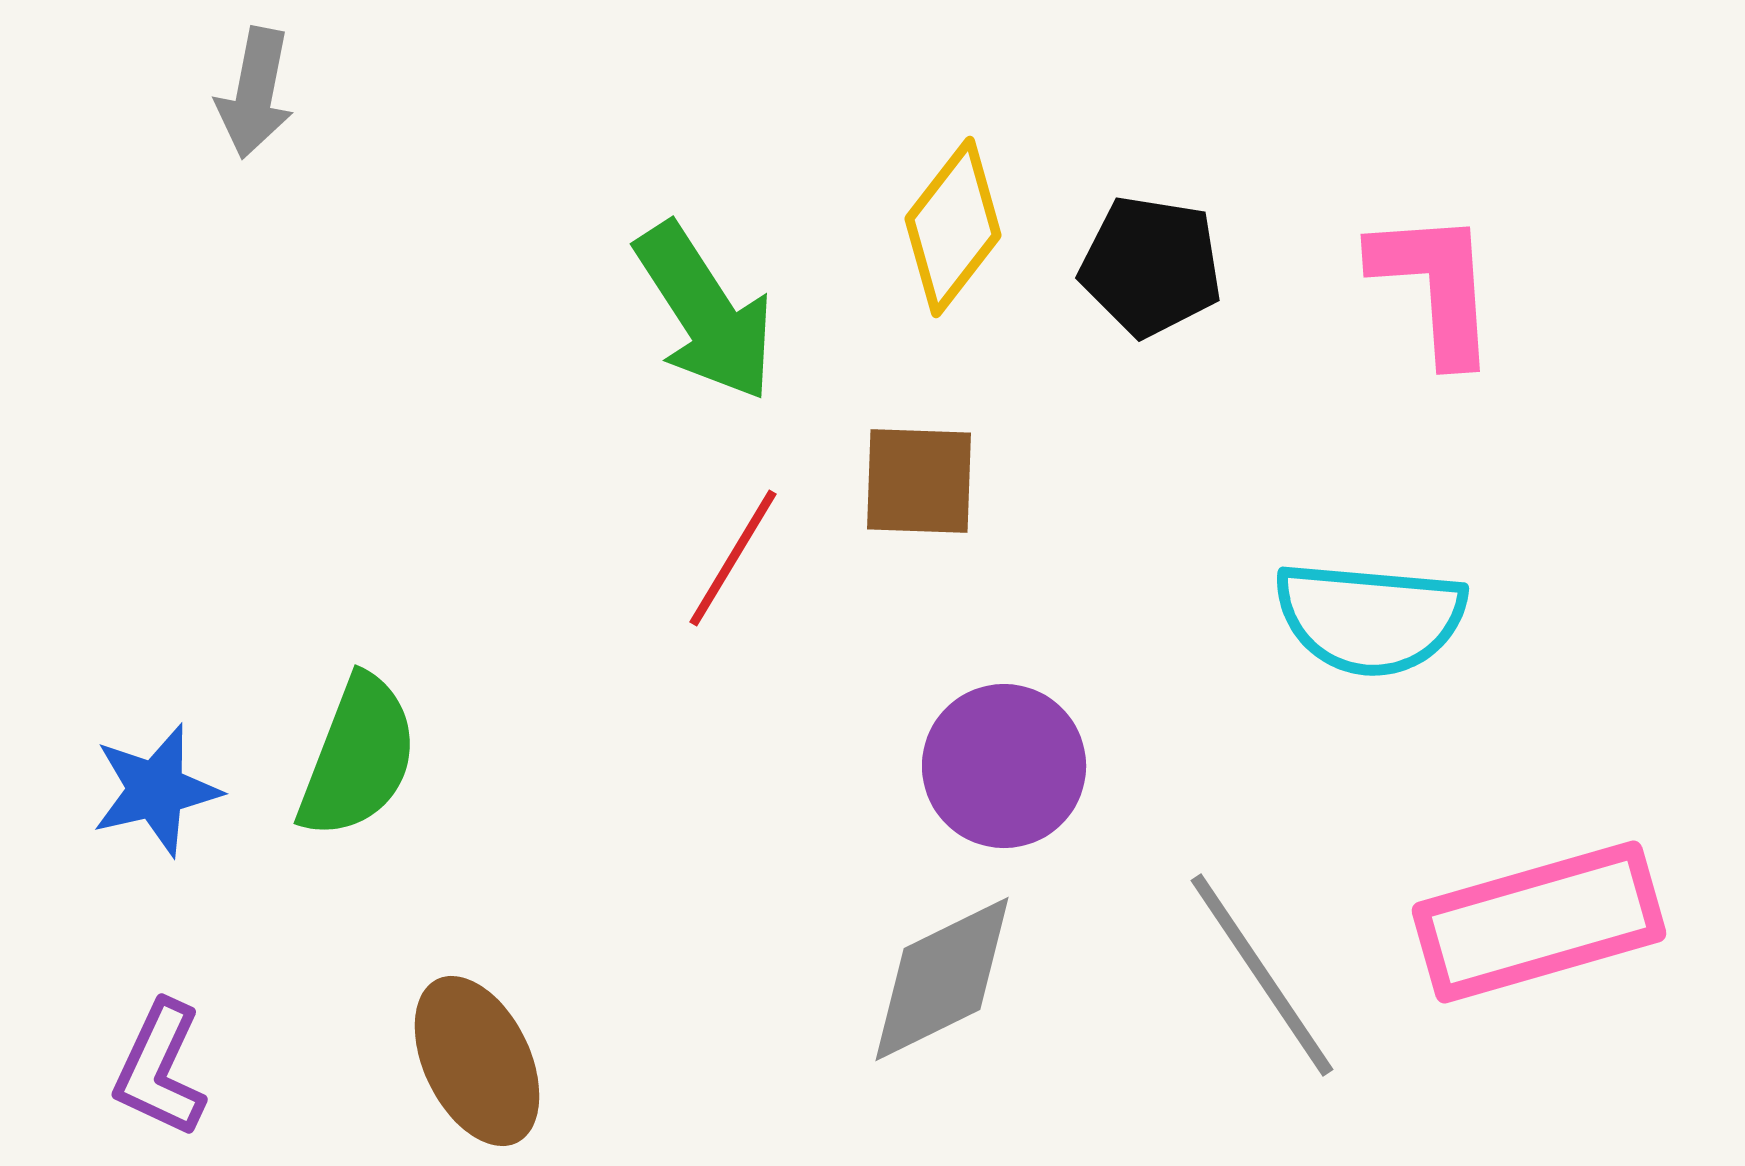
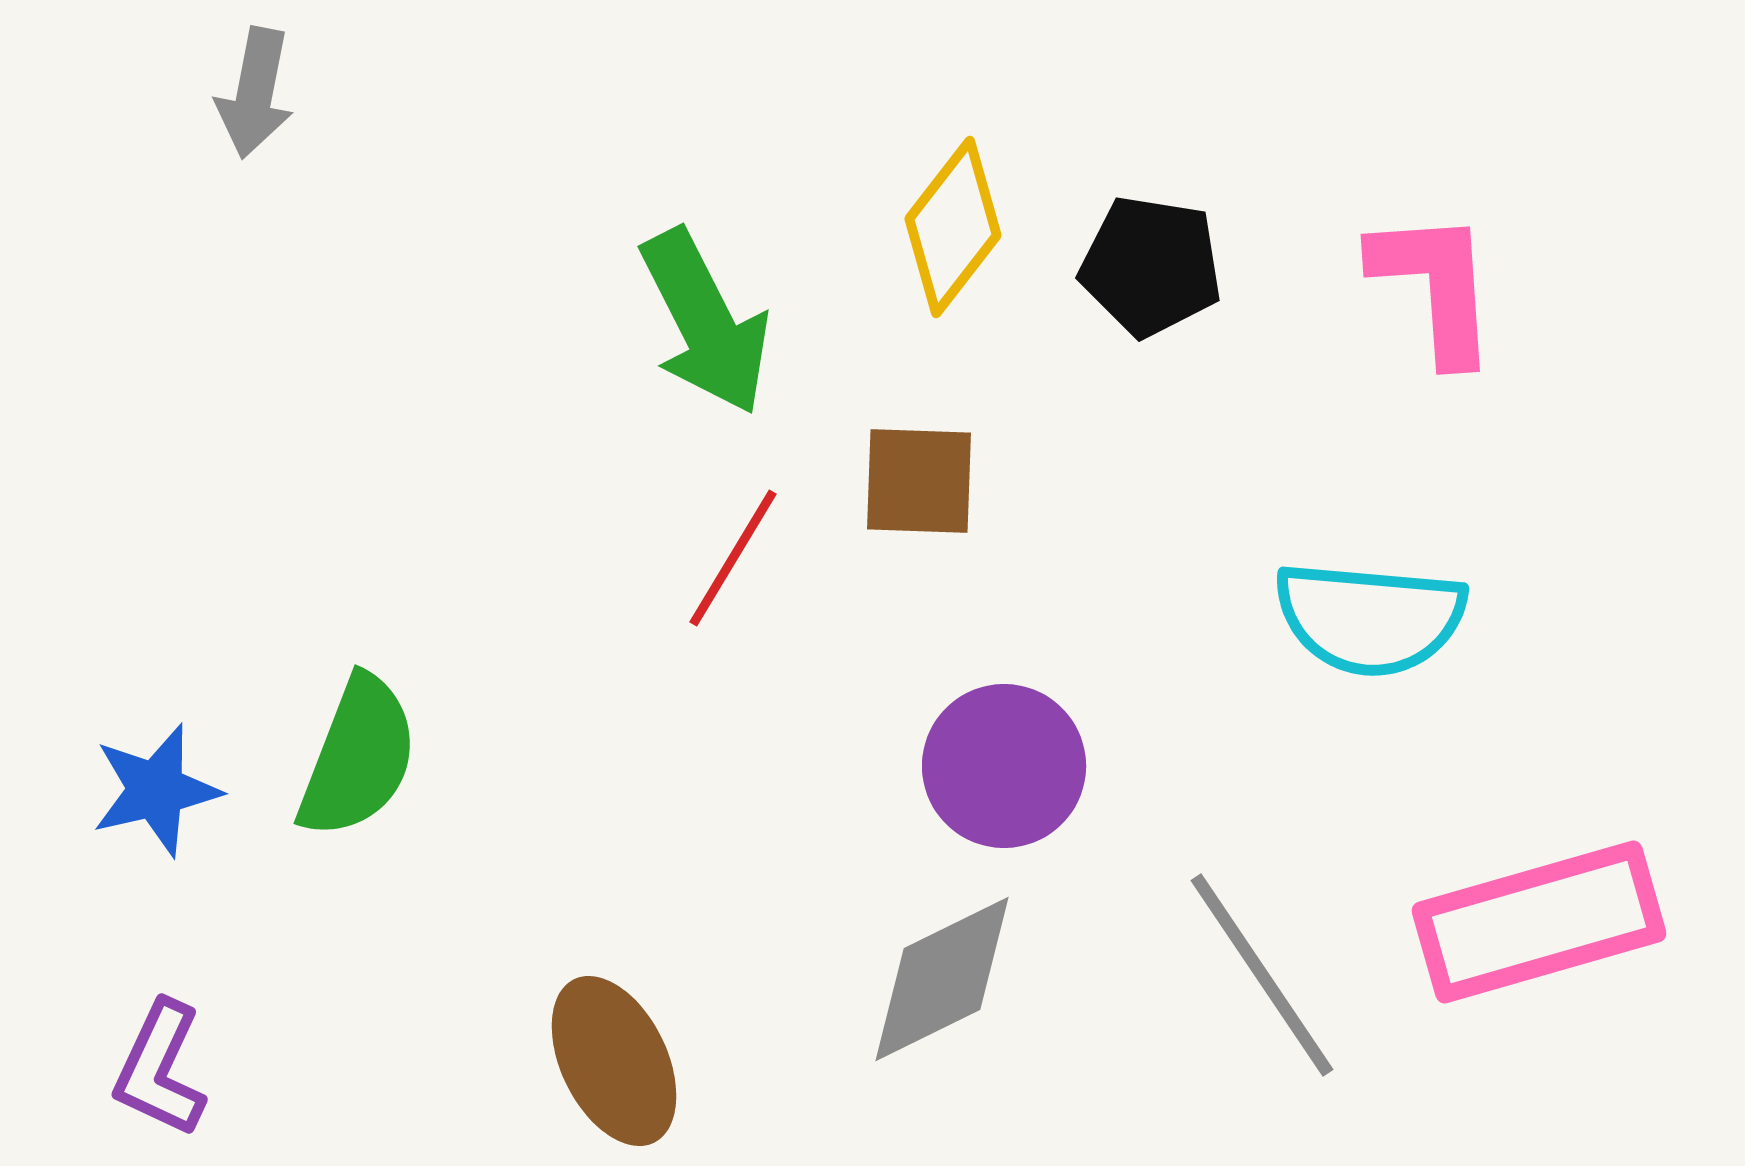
green arrow: moved 10 px down; rotated 6 degrees clockwise
brown ellipse: moved 137 px right
